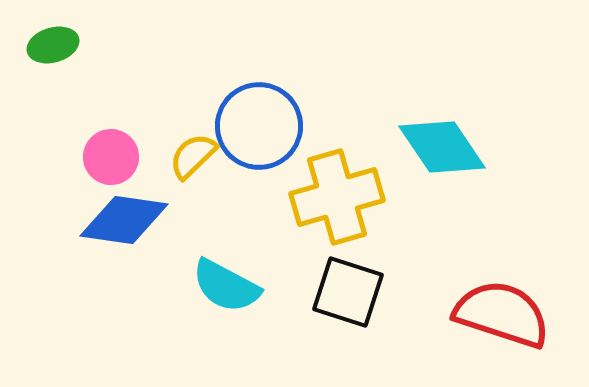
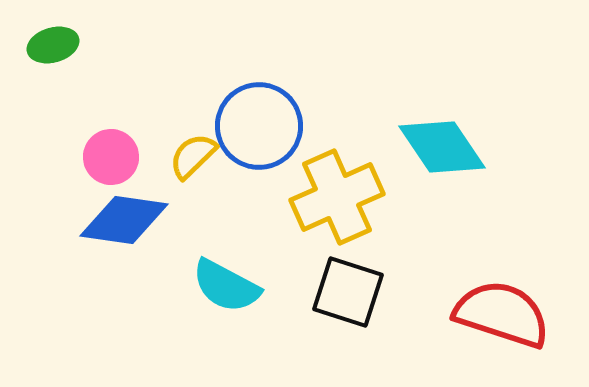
yellow cross: rotated 8 degrees counterclockwise
